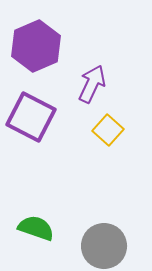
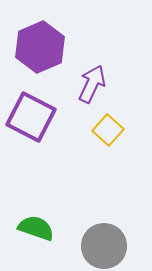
purple hexagon: moved 4 px right, 1 px down
